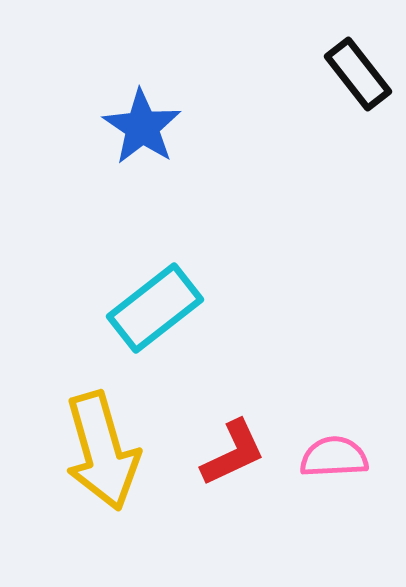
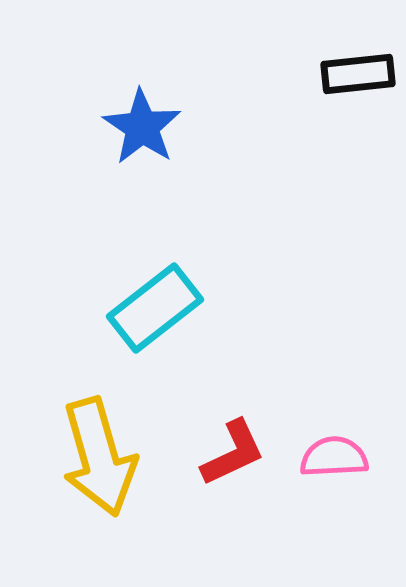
black rectangle: rotated 58 degrees counterclockwise
yellow arrow: moved 3 px left, 6 px down
